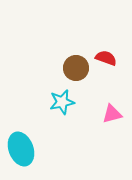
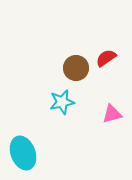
red semicircle: rotated 55 degrees counterclockwise
cyan ellipse: moved 2 px right, 4 px down
